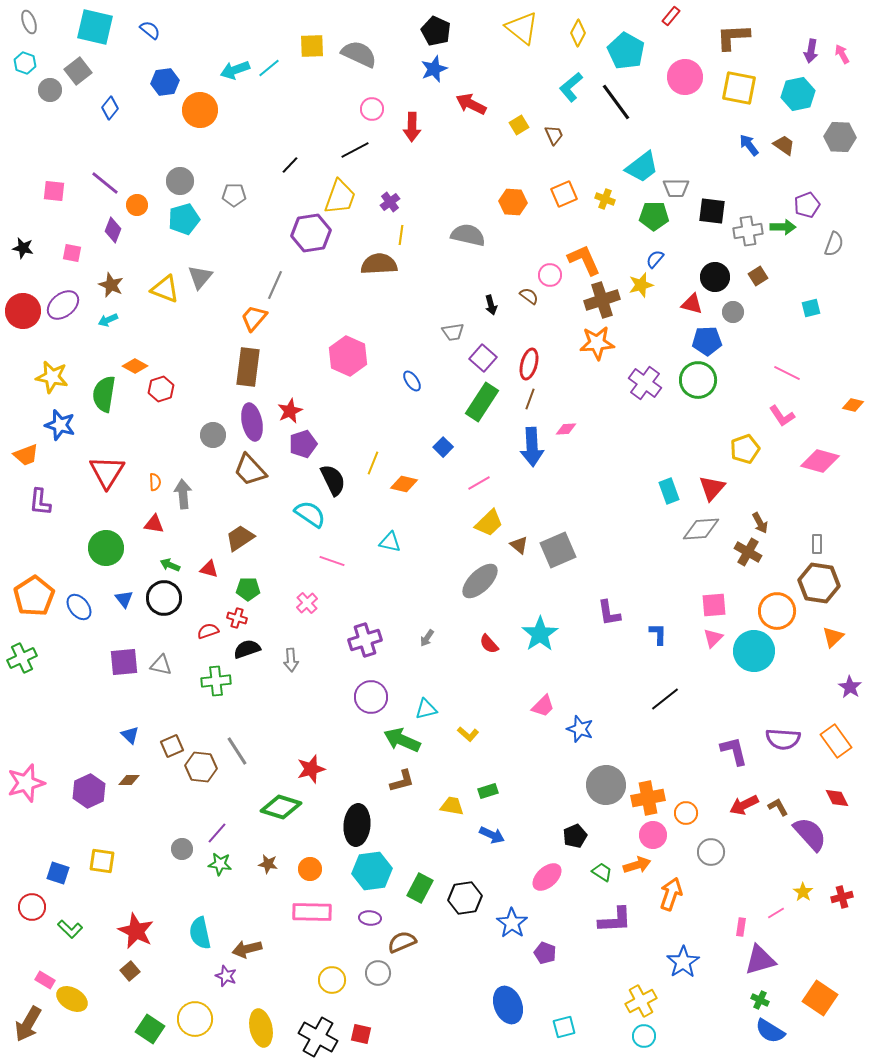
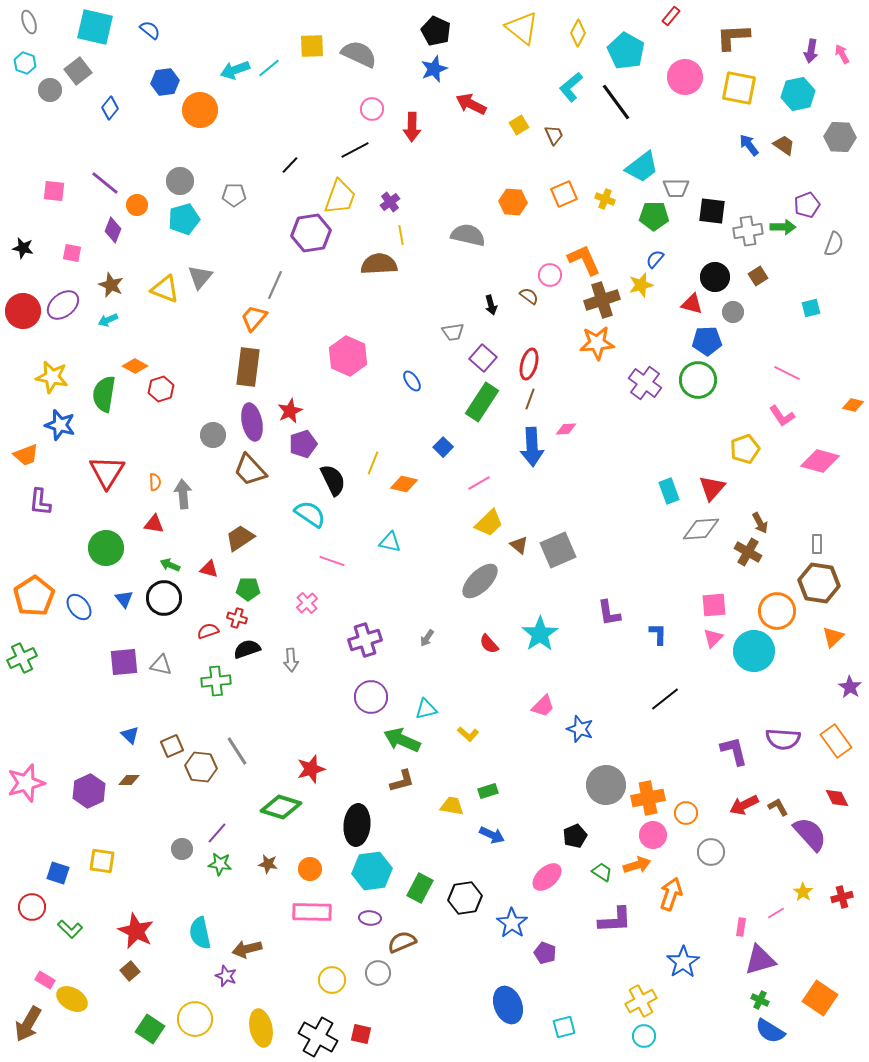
yellow line at (401, 235): rotated 18 degrees counterclockwise
